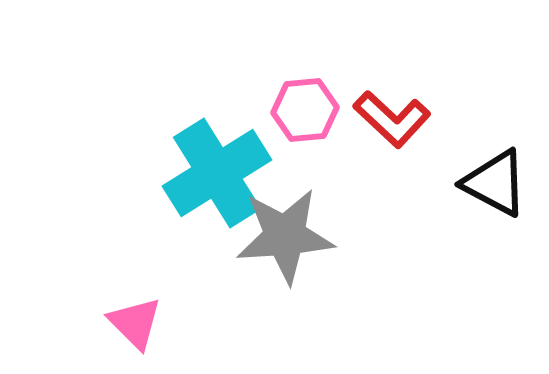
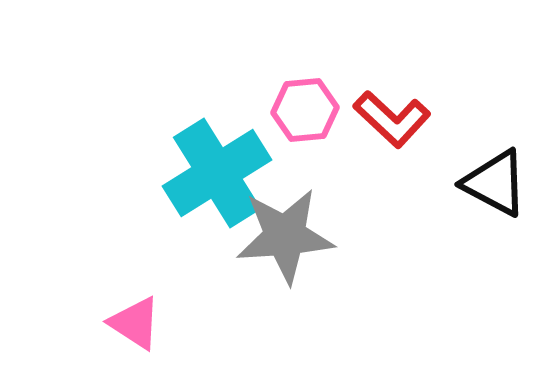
pink triangle: rotated 12 degrees counterclockwise
